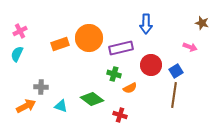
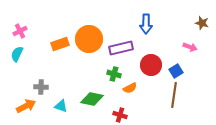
orange circle: moved 1 px down
green diamond: rotated 25 degrees counterclockwise
